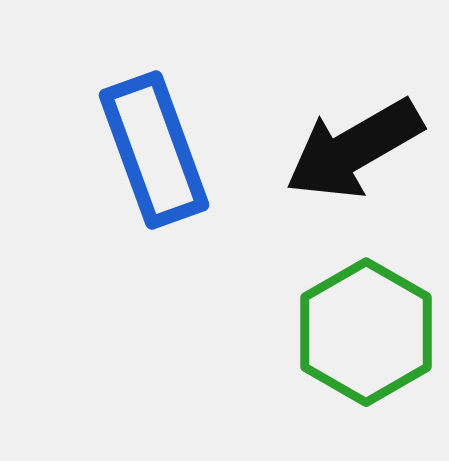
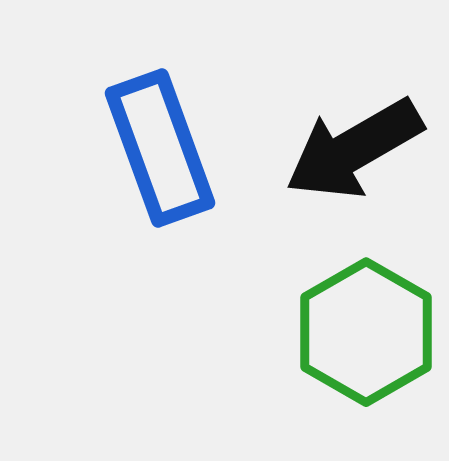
blue rectangle: moved 6 px right, 2 px up
